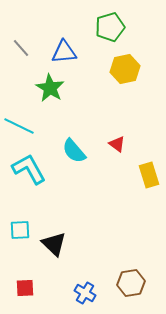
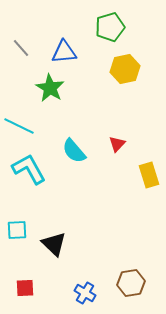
red triangle: rotated 36 degrees clockwise
cyan square: moved 3 px left
